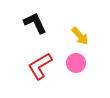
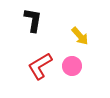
black L-shape: moved 2 px left, 3 px up; rotated 35 degrees clockwise
pink circle: moved 4 px left, 3 px down
